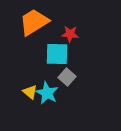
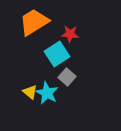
cyan square: rotated 35 degrees counterclockwise
